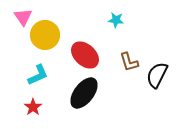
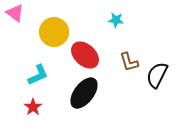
pink triangle: moved 8 px left, 4 px up; rotated 18 degrees counterclockwise
yellow circle: moved 9 px right, 3 px up
